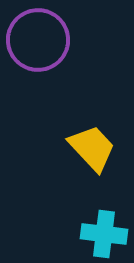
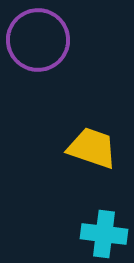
yellow trapezoid: rotated 28 degrees counterclockwise
